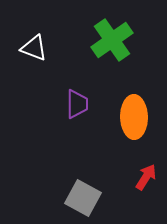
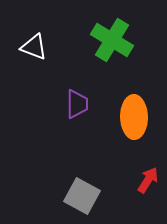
green cross: rotated 24 degrees counterclockwise
white triangle: moved 1 px up
red arrow: moved 2 px right, 3 px down
gray square: moved 1 px left, 2 px up
